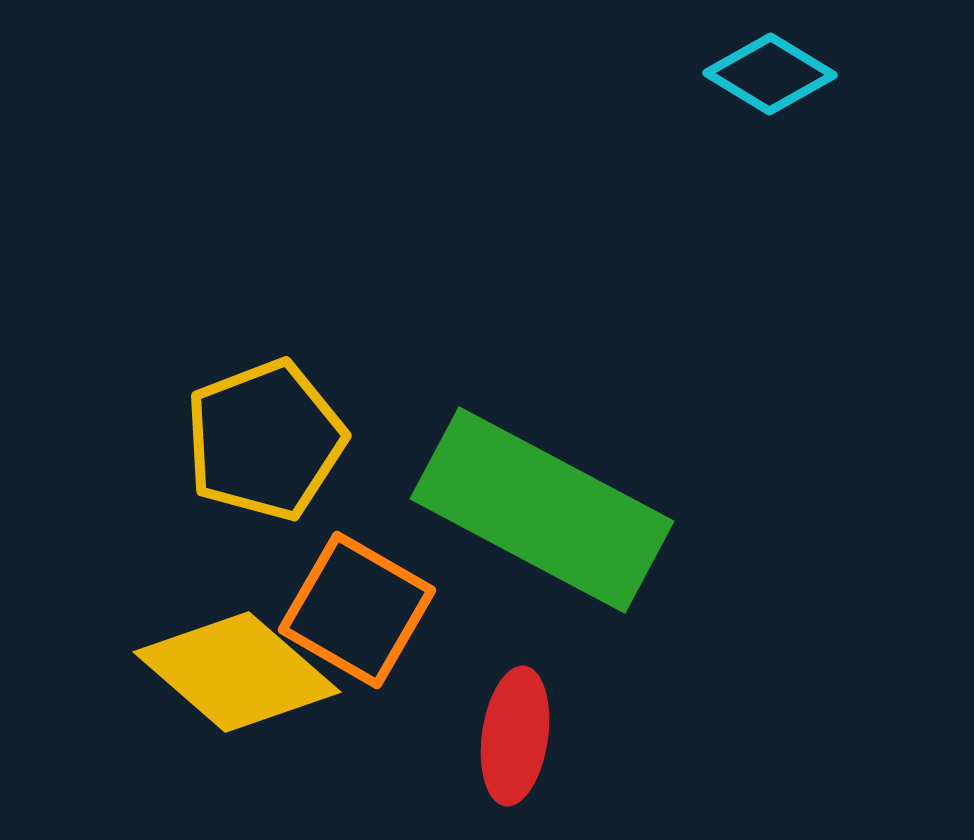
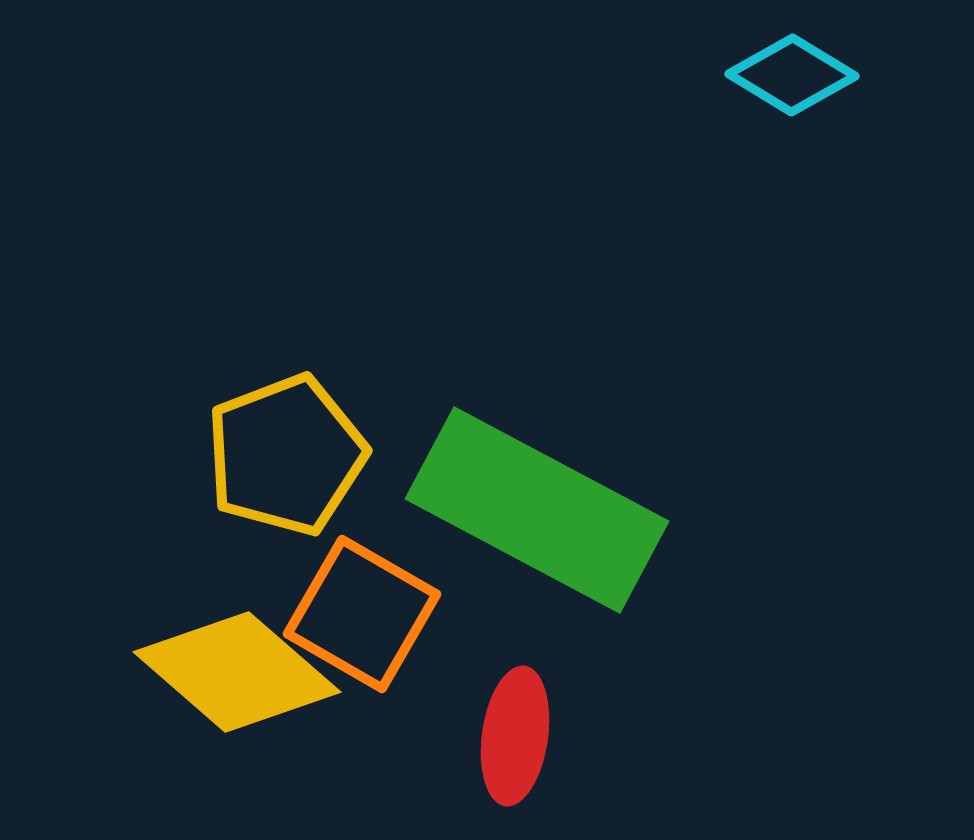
cyan diamond: moved 22 px right, 1 px down
yellow pentagon: moved 21 px right, 15 px down
green rectangle: moved 5 px left
orange square: moved 5 px right, 4 px down
